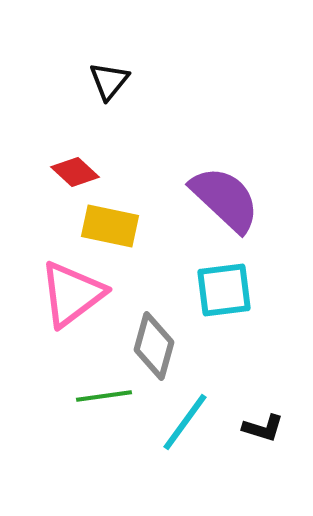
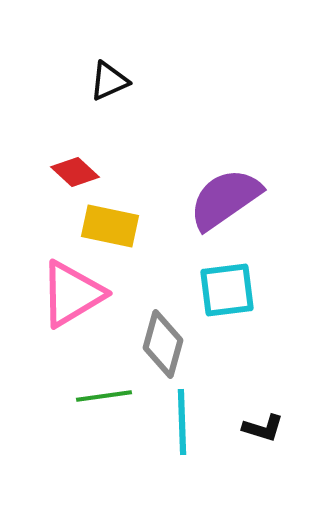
black triangle: rotated 27 degrees clockwise
purple semicircle: rotated 78 degrees counterclockwise
cyan square: moved 3 px right
pink triangle: rotated 6 degrees clockwise
gray diamond: moved 9 px right, 2 px up
cyan line: moved 3 px left; rotated 38 degrees counterclockwise
